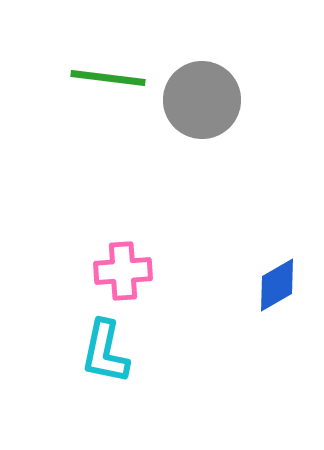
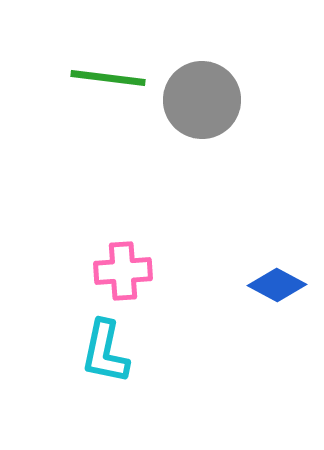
blue diamond: rotated 58 degrees clockwise
